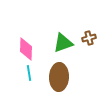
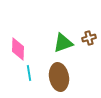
pink diamond: moved 8 px left
brown ellipse: rotated 12 degrees counterclockwise
